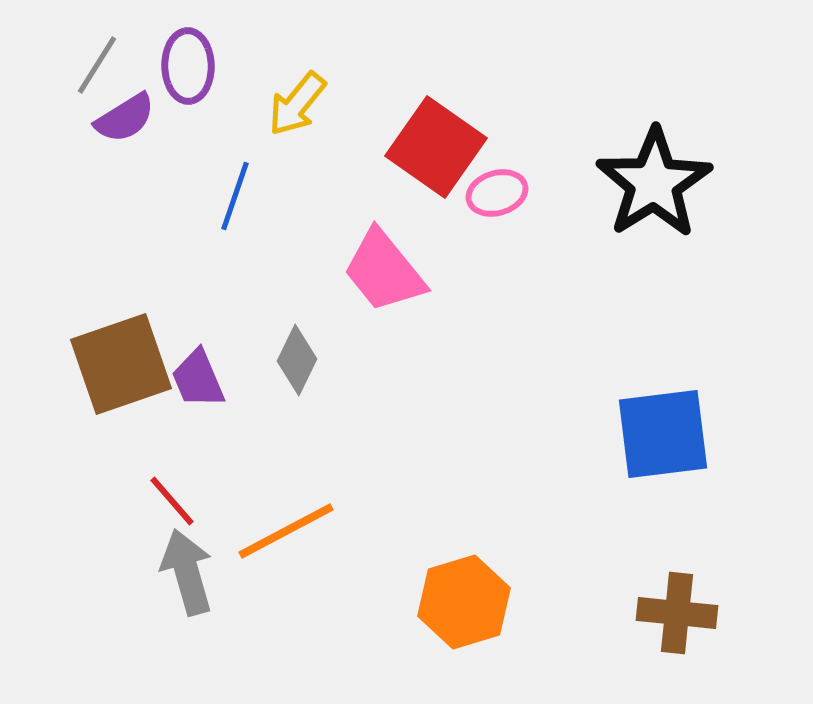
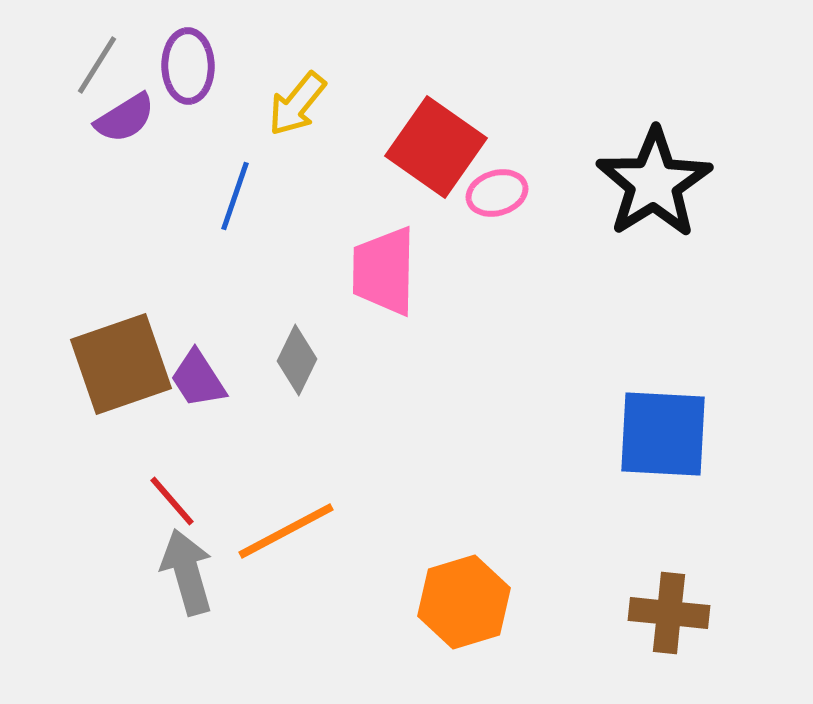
pink trapezoid: rotated 40 degrees clockwise
purple trapezoid: rotated 10 degrees counterclockwise
blue square: rotated 10 degrees clockwise
brown cross: moved 8 px left
